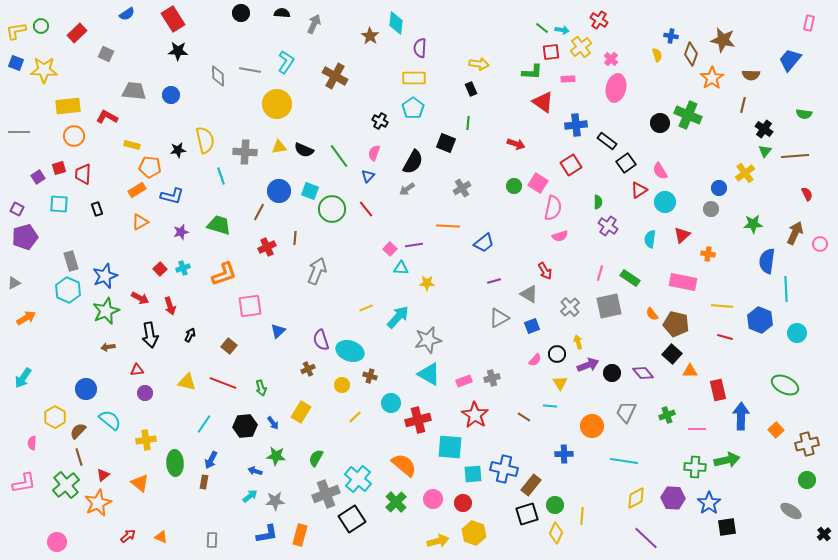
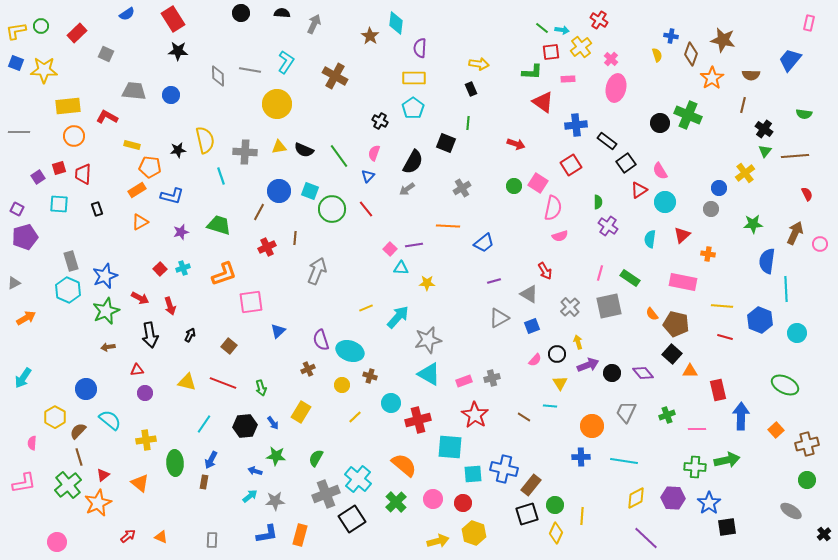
pink square at (250, 306): moved 1 px right, 4 px up
blue cross at (564, 454): moved 17 px right, 3 px down
green cross at (66, 485): moved 2 px right
